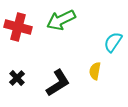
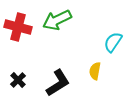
green arrow: moved 4 px left
black cross: moved 1 px right, 2 px down
